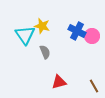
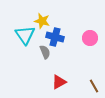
yellow star: moved 5 px up
blue cross: moved 22 px left, 6 px down; rotated 12 degrees counterclockwise
pink circle: moved 2 px left, 2 px down
red triangle: rotated 14 degrees counterclockwise
